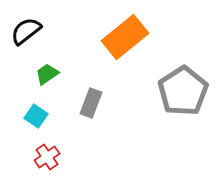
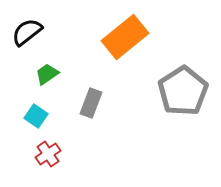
black semicircle: moved 1 px right, 1 px down
red cross: moved 1 px right, 3 px up
